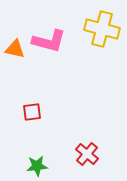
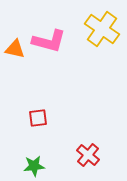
yellow cross: rotated 20 degrees clockwise
red square: moved 6 px right, 6 px down
red cross: moved 1 px right, 1 px down
green star: moved 3 px left
